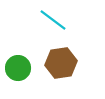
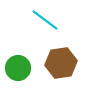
cyan line: moved 8 px left
